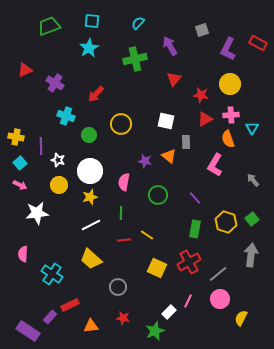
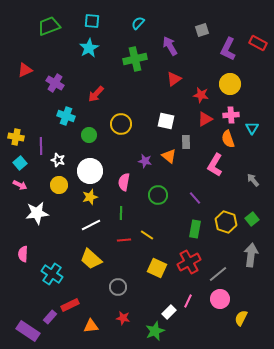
red triangle at (174, 79): rotated 14 degrees clockwise
